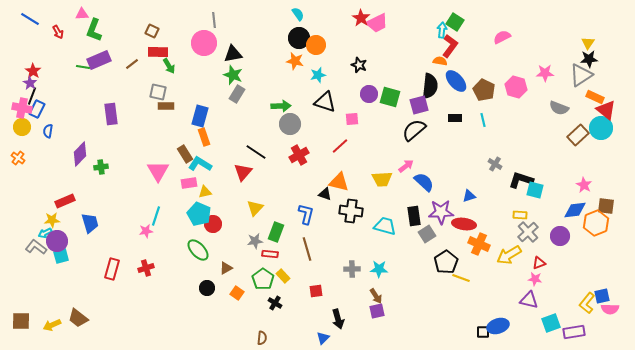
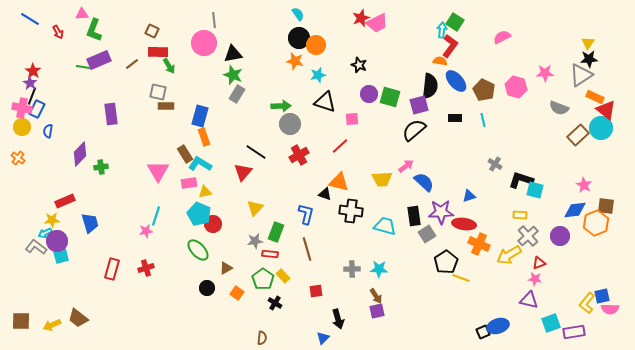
red star at (361, 18): rotated 18 degrees clockwise
gray cross at (528, 232): moved 4 px down
black square at (483, 332): rotated 24 degrees counterclockwise
